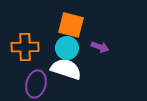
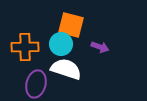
cyan circle: moved 6 px left, 4 px up
